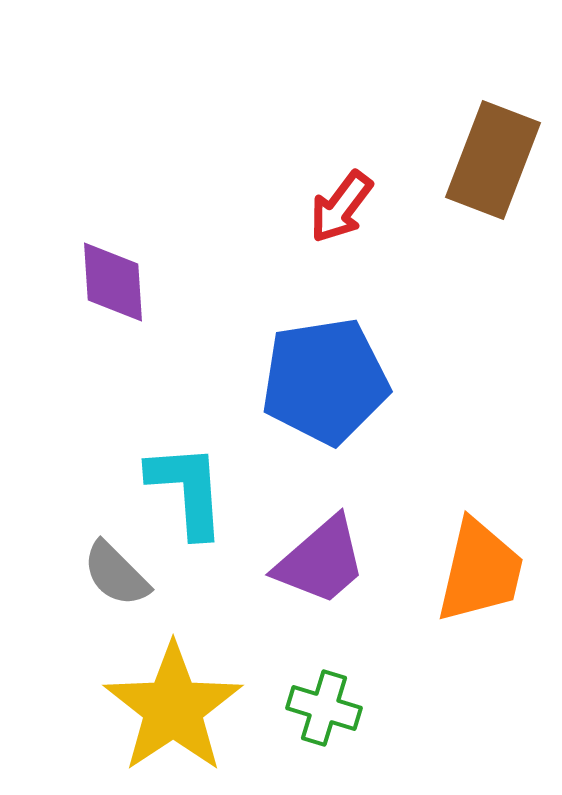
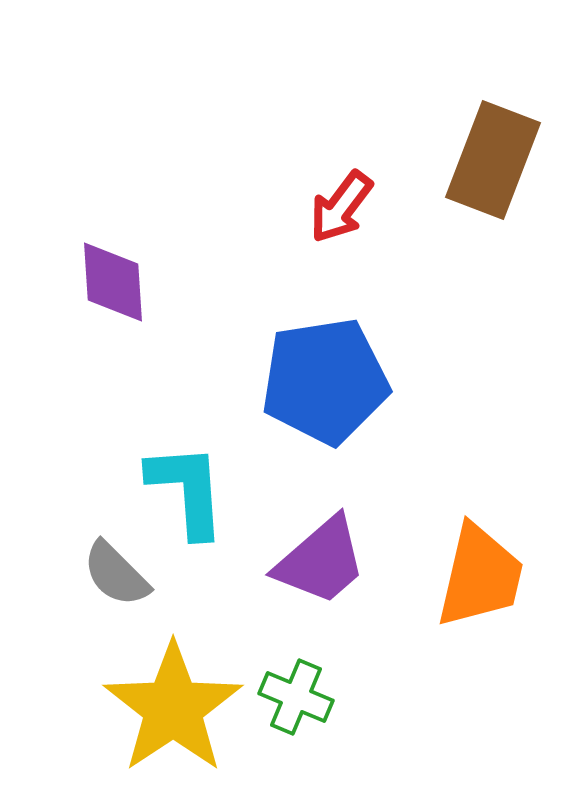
orange trapezoid: moved 5 px down
green cross: moved 28 px left, 11 px up; rotated 6 degrees clockwise
